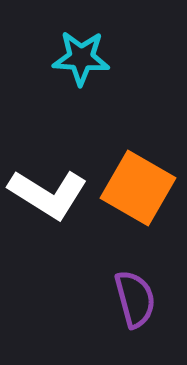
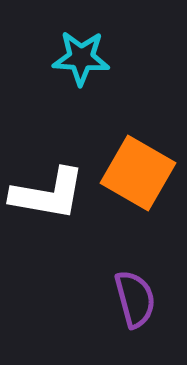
orange square: moved 15 px up
white L-shape: rotated 22 degrees counterclockwise
